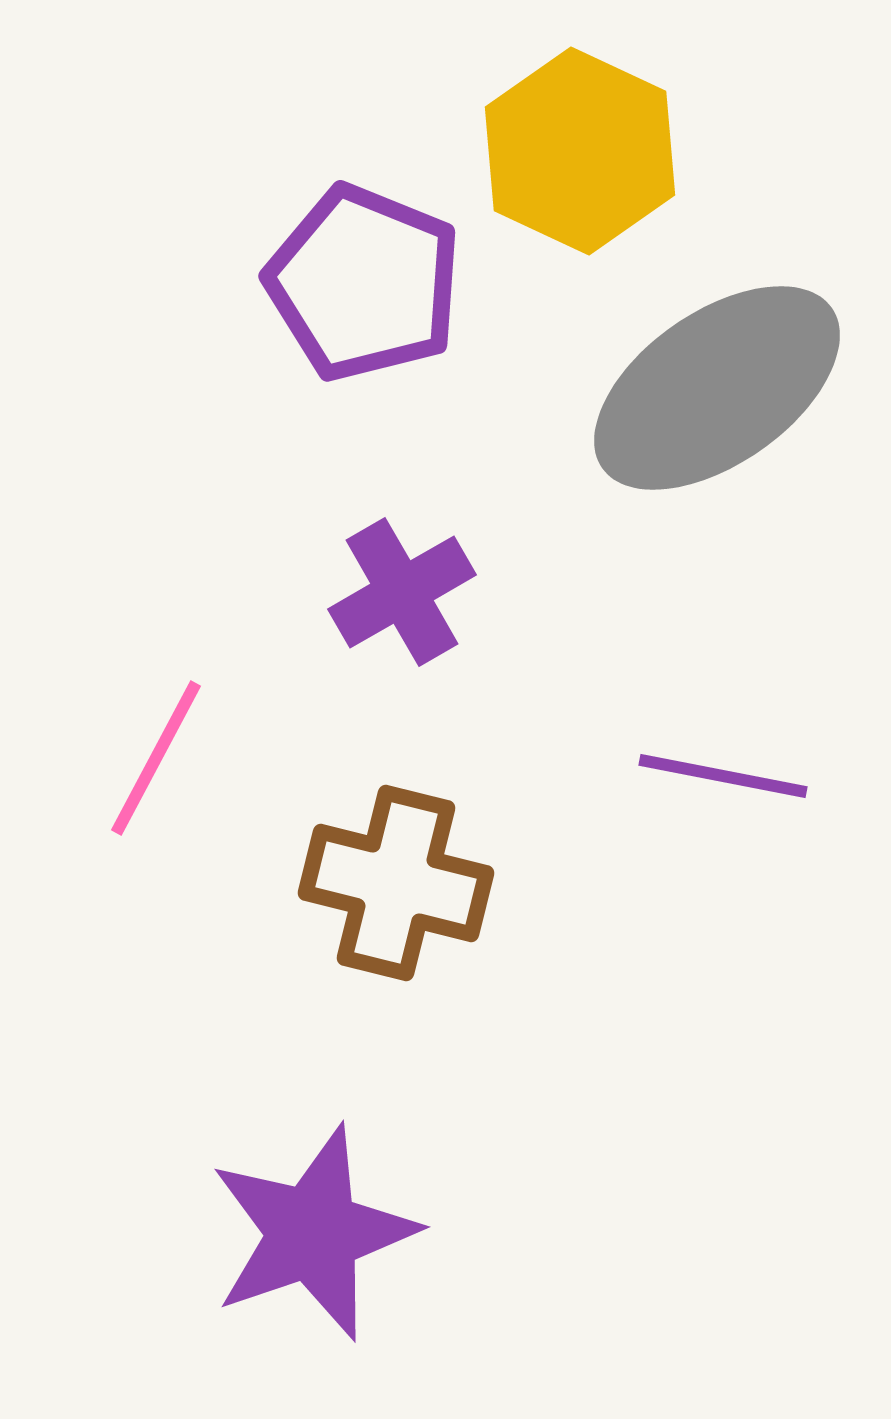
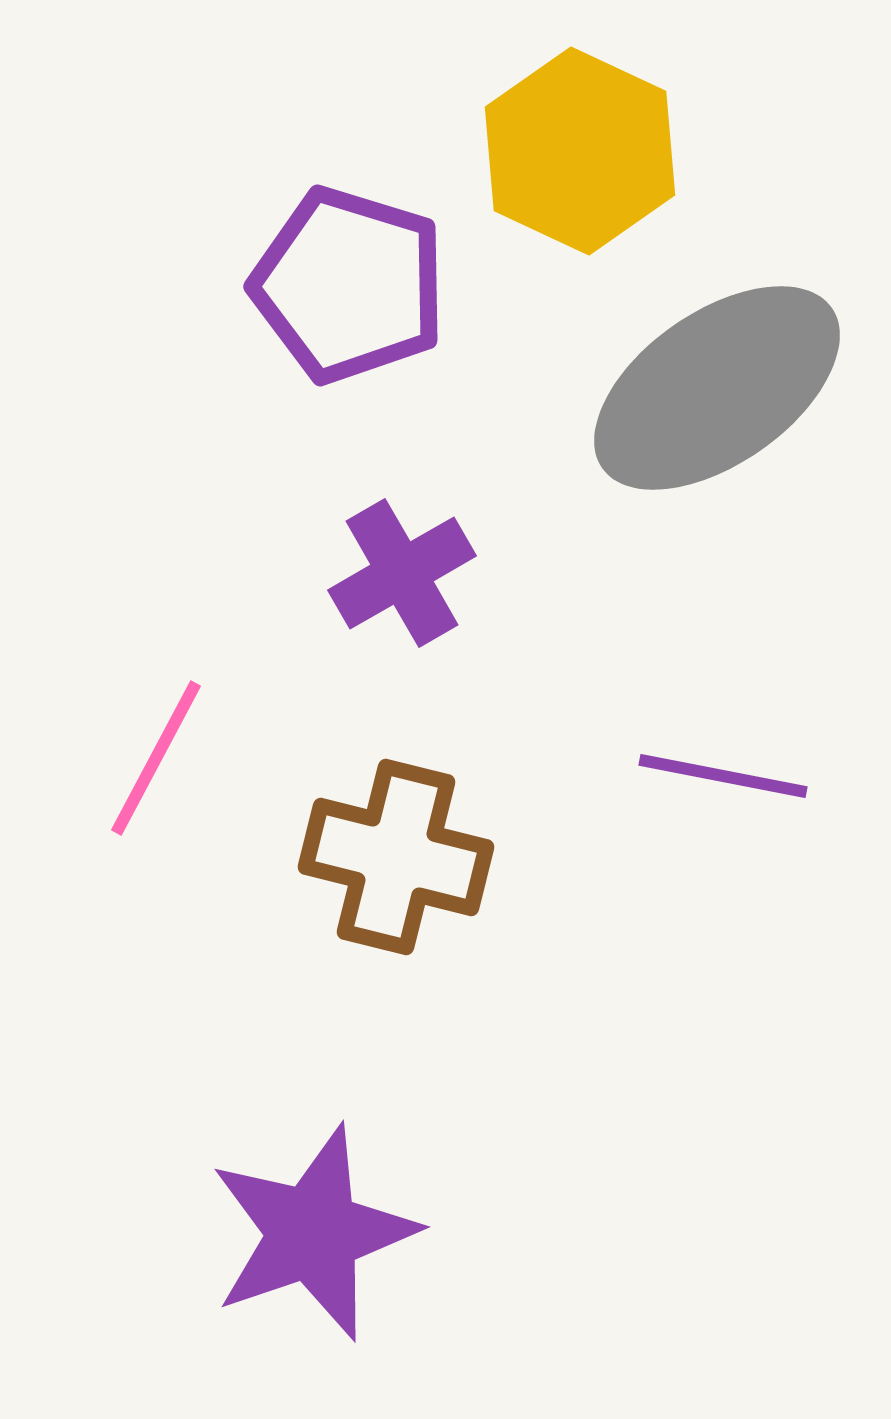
purple pentagon: moved 15 px left, 2 px down; rotated 5 degrees counterclockwise
purple cross: moved 19 px up
brown cross: moved 26 px up
